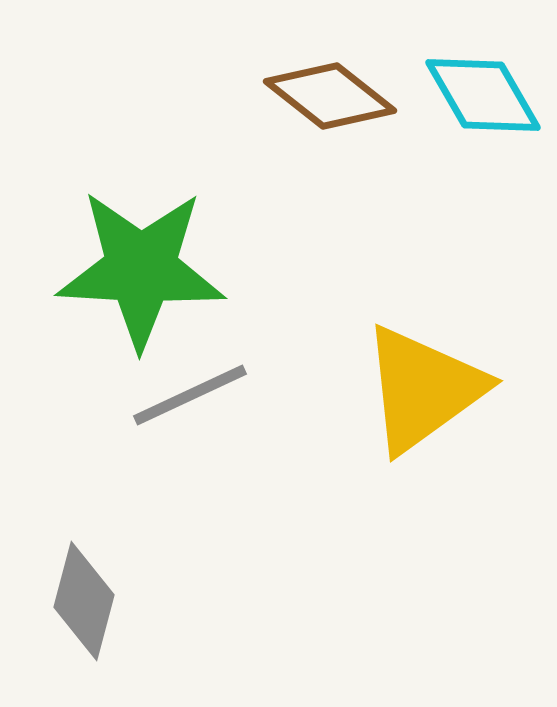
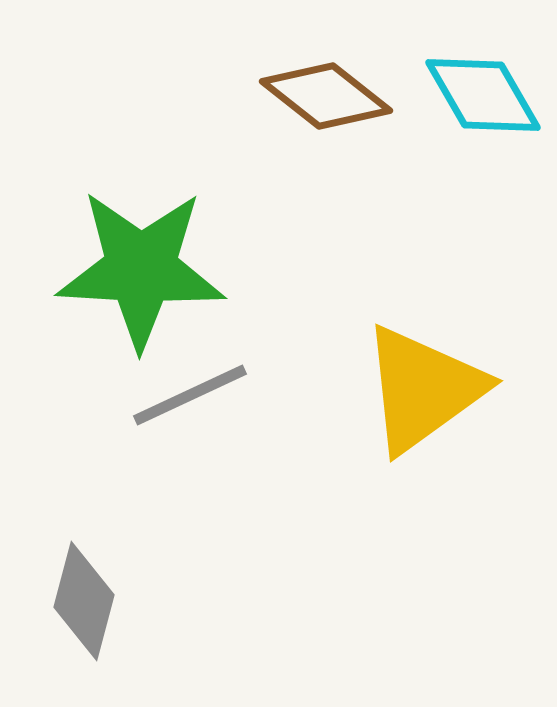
brown diamond: moved 4 px left
